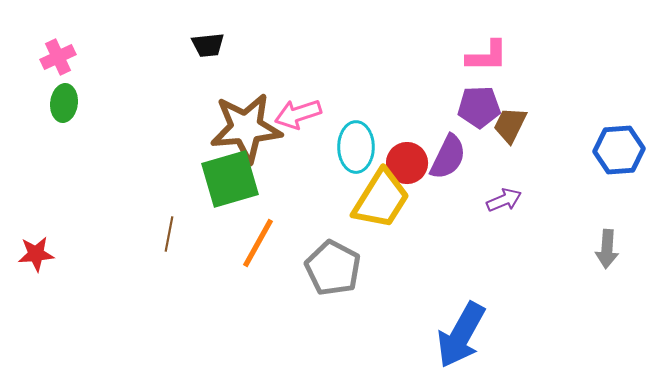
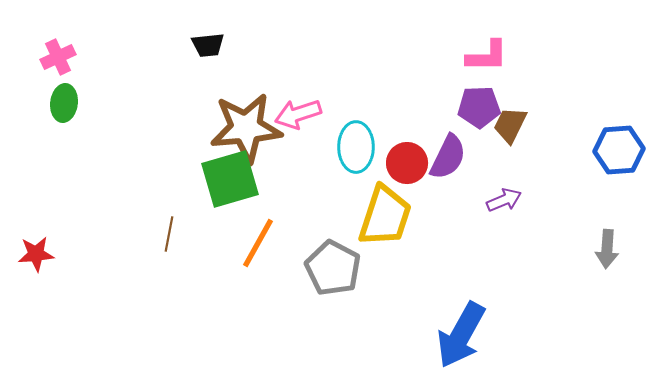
yellow trapezoid: moved 4 px right, 17 px down; rotated 14 degrees counterclockwise
